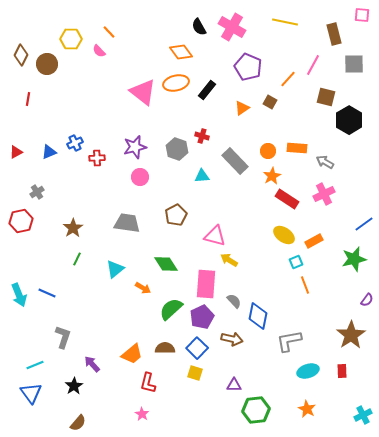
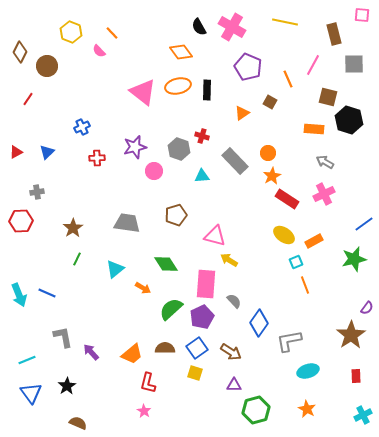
orange line at (109, 32): moved 3 px right, 1 px down
yellow hexagon at (71, 39): moved 7 px up; rotated 20 degrees clockwise
brown diamond at (21, 55): moved 1 px left, 3 px up
brown circle at (47, 64): moved 2 px down
orange line at (288, 79): rotated 66 degrees counterclockwise
orange ellipse at (176, 83): moved 2 px right, 3 px down
black rectangle at (207, 90): rotated 36 degrees counterclockwise
brown square at (326, 97): moved 2 px right
red line at (28, 99): rotated 24 degrees clockwise
orange triangle at (242, 108): moved 5 px down
black hexagon at (349, 120): rotated 12 degrees counterclockwise
blue cross at (75, 143): moved 7 px right, 16 px up
orange rectangle at (297, 148): moved 17 px right, 19 px up
gray hexagon at (177, 149): moved 2 px right
orange circle at (268, 151): moved 2 px down
blue triangle at (49, 152): moved 2 px left; rotated 21 degrees counterclockwise
pink circle at (140, 177): moved 14 px right, 6 px up
gray cross at (37, 192): rotated 24 degrees clockwise
brown pentagon at (176, 215): rotated 10 degrees clockwise
red hexagon at (21, 221): rotated 10 degrees clockwise
purple semicircle at (367, 300): moved 8 px down
blue diamond at (258, 316): moved 1 px right, 7 px down; rotated 24 degrees clockwise
gray L-shape at (63, 337): rotated 30 degrees counterclockwise
brown arrow at (232, 339): moved 1 px left, 13 px down; rotated 20 degrees clockwise
blue square at (197, 348): rotated 10 degrees clockwise
purple arrow at (92, 364): moved 1 px left, 12 px up
cyan line at (35, 365): moved 8 px left, 5 px up
red rectangle at (342, 371): moved 14 px right, 5 px down
black star at (74, 386): moved 7 px left
green hexagon at (256, 410): rotated 8 degrees counterclockwise
pink star at (142, 414): moved 2 px right, 3 px up
brown semicircle at (78, 423): rotated 108 degrees counterclockwise
